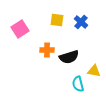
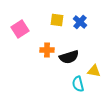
blue cross: moved 1 px left
